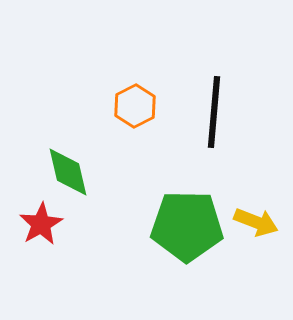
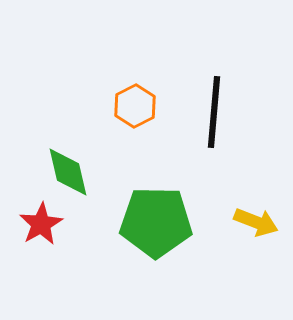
green pentagon: moved 31 px left, 4 px up
